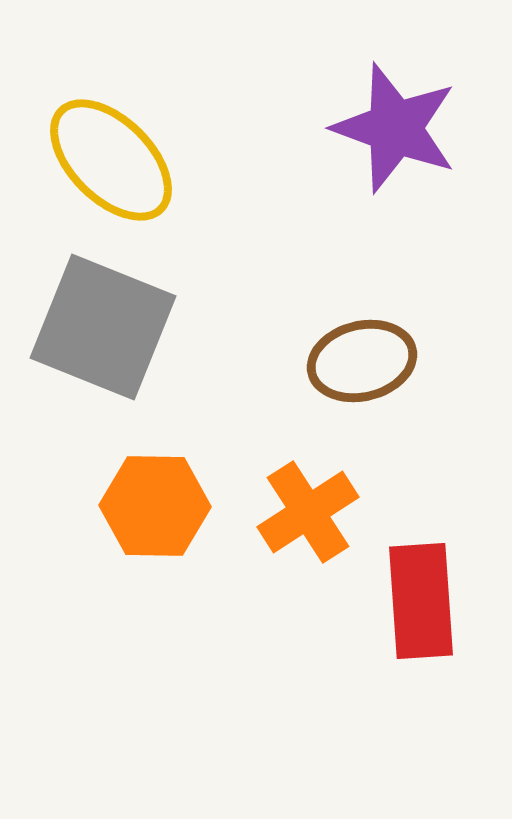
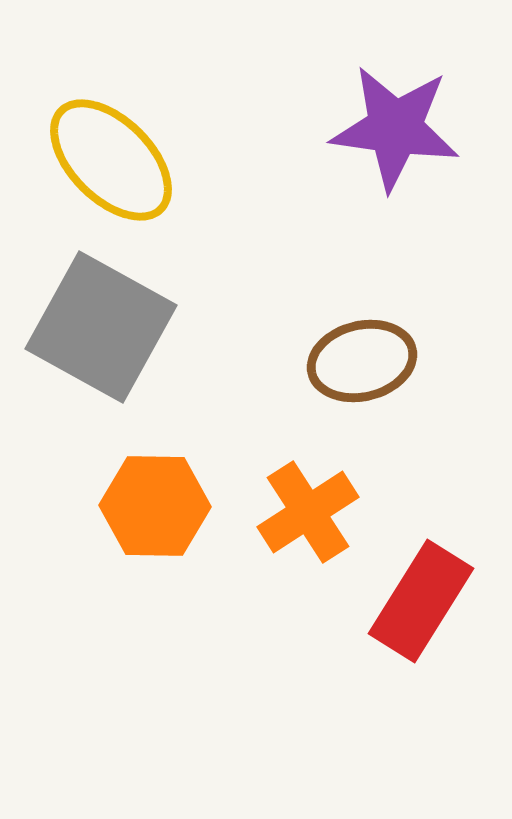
purple star: rotated 12 degrees counterclockwise
gray square: moved 2 px left; rotated 7 degrees clockwise
red rectangle: rotated 36 degrees clockwise
